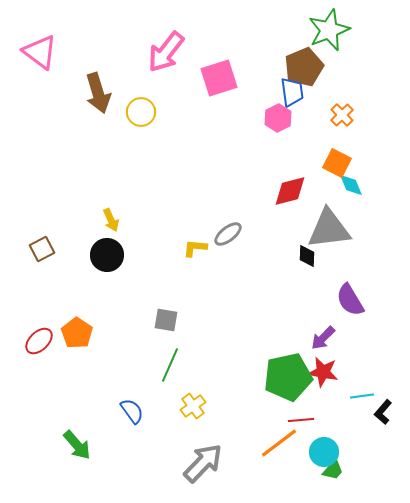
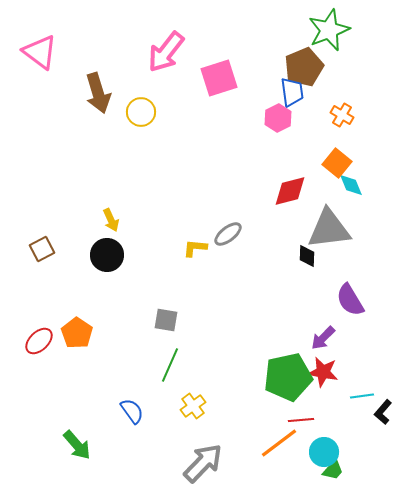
orange cross: rotated 15 degrees counterclockwise
orange square: rotated 12 degrees clockwise
